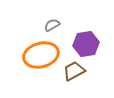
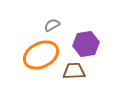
orange ellipse: rotated 12 degrees counterclockwise
brown trapezoid: rotated 25 degrees clockwise
